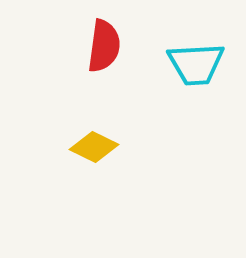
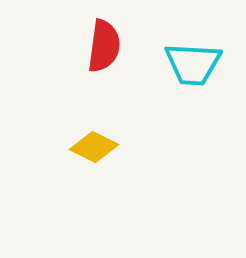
cyan trapezoid: moved 3 px left; rotated 6 degrees clockwise
